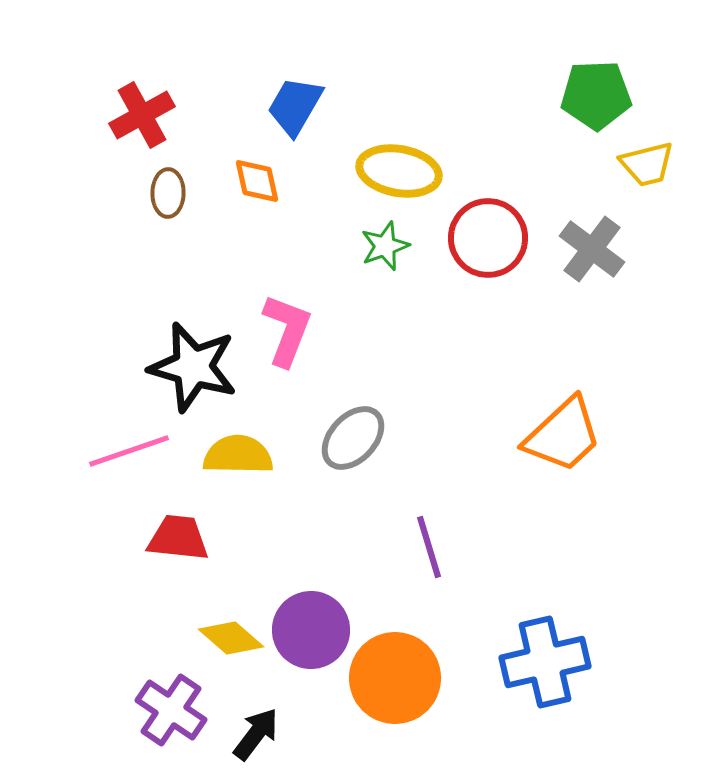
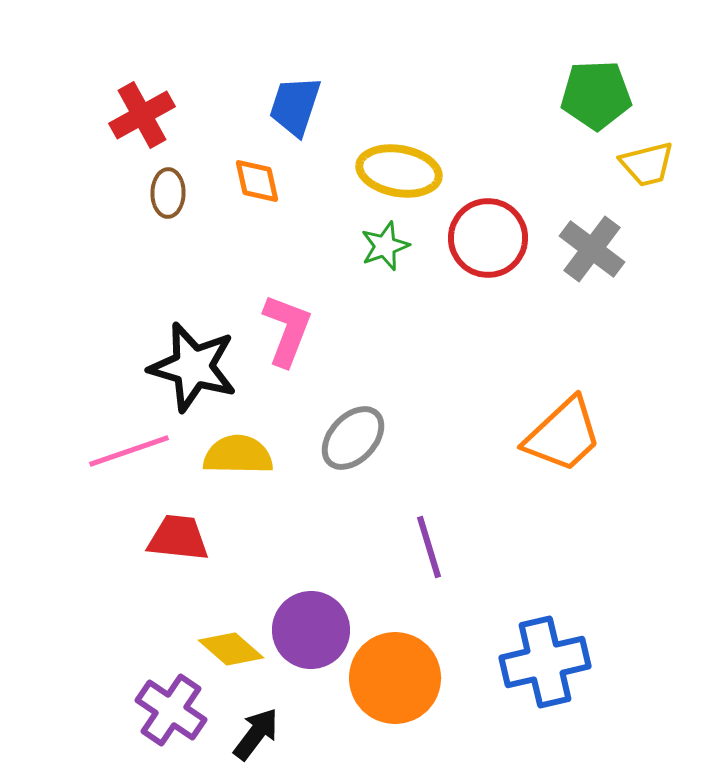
blue trapezoid: rotated 12 degrees counterclockwise
yellow diamond: moved 11 px down
